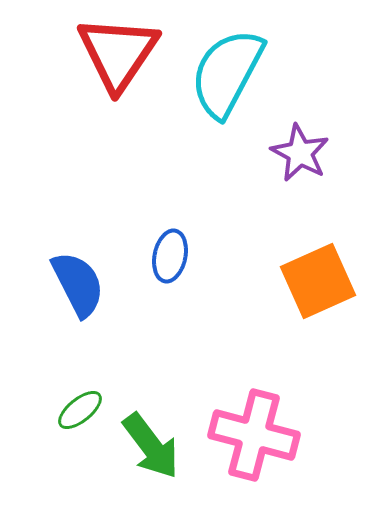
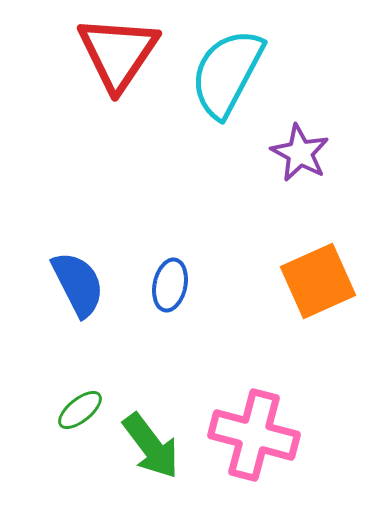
blue ellipse: moved 29 px down
